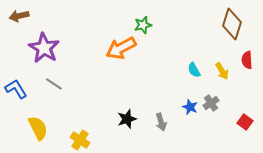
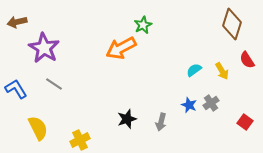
brown arrow: moved 2 px left, 6 px down
green star: rotated 12 degrees counterclockwise
red semicircle: rotated 30 degrees counterclockwise
cyan semicircle: rotated 84 degrees clockwise
blue star: moved 1 px left, 2 px up
gray arrow: rotated 30 degrees clockwise
yellow cross: rotated 30 degrees clockwise
